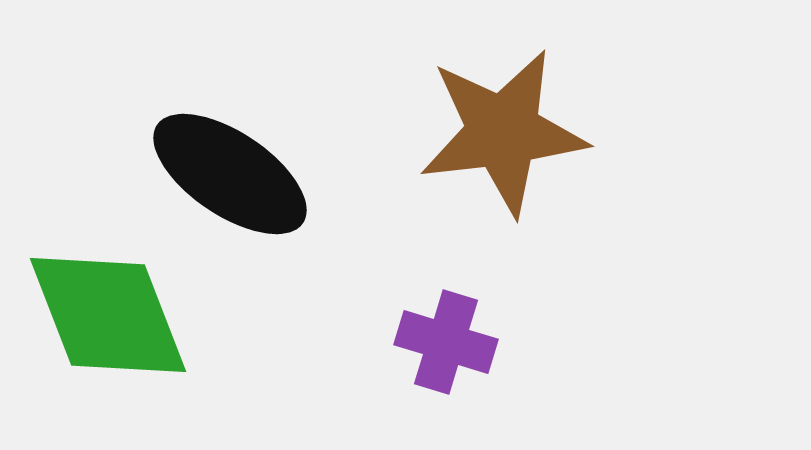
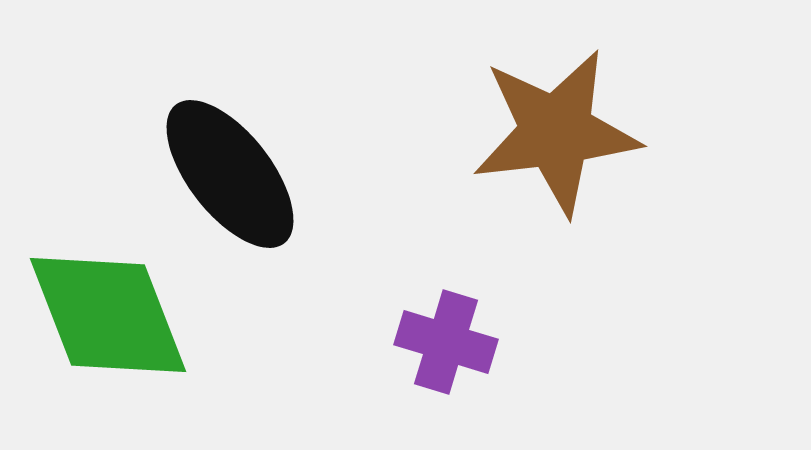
brown star: moved 53 px right
black ellipse: rotated 18 degrees clockwise
